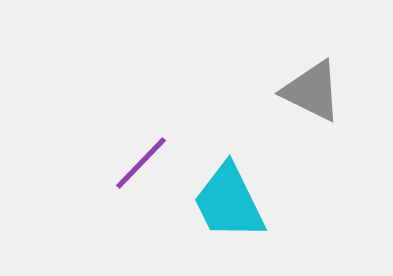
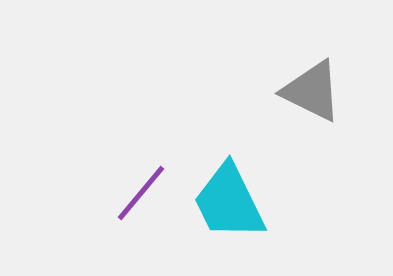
purple line: moved 30 px down; rotated 4 degrees counterclockwise
